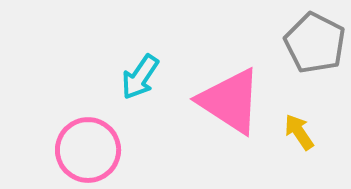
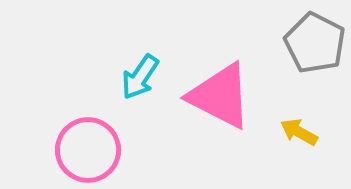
pink triangle: moved 10 px left, 5 px up; rotated 6 degrees counterclockwise
yellow arrow: rotated 27 degrees counterclockwise
